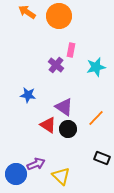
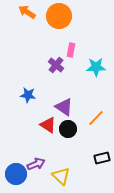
cyan star: rotated 12 degrees clockwise
black rectangle: rotated 35 degrees counterclockwise
